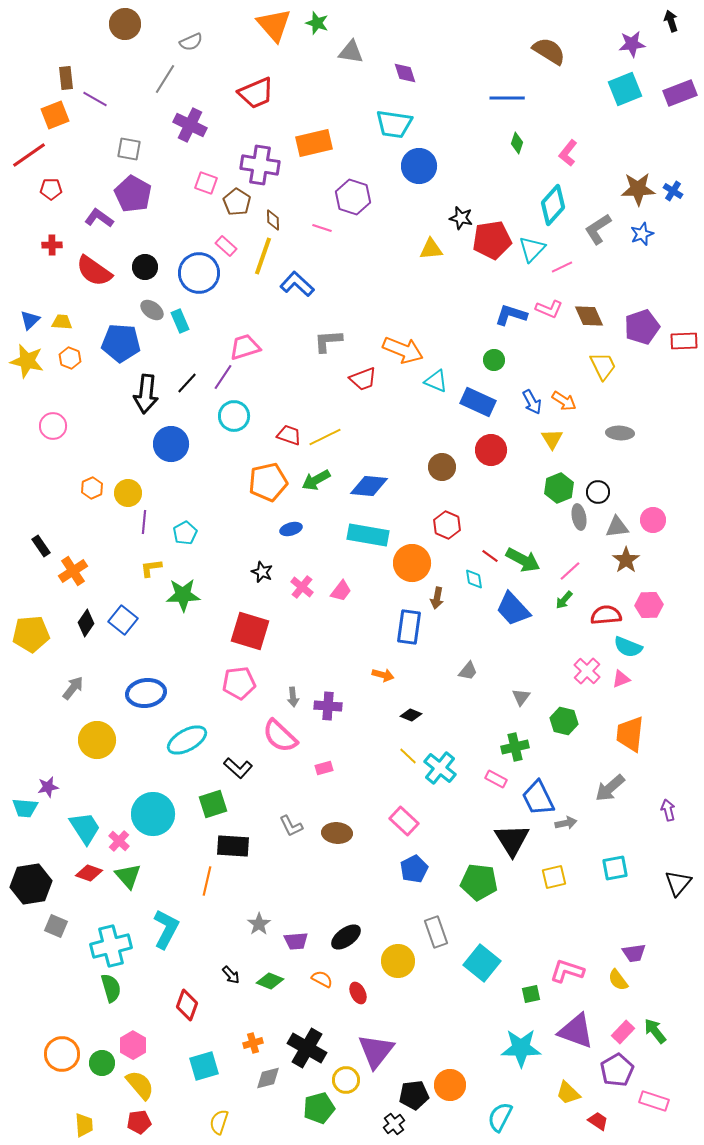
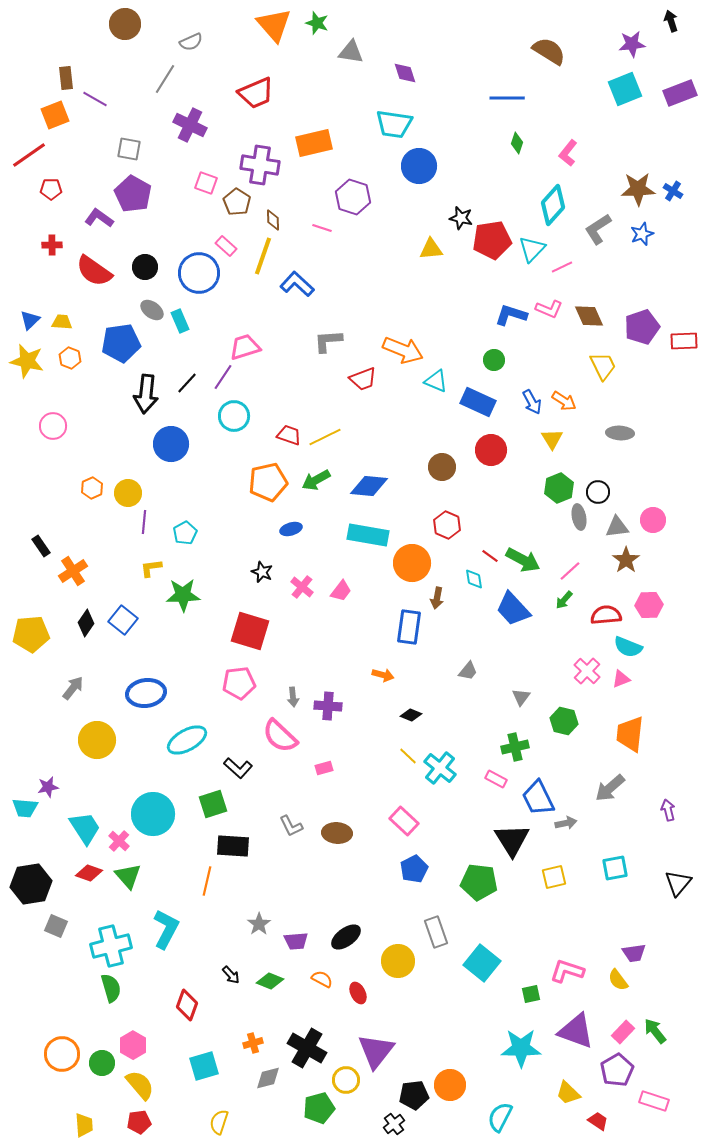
blue pentagon at (121, 343): rotated 12 degrees counterclockwise
